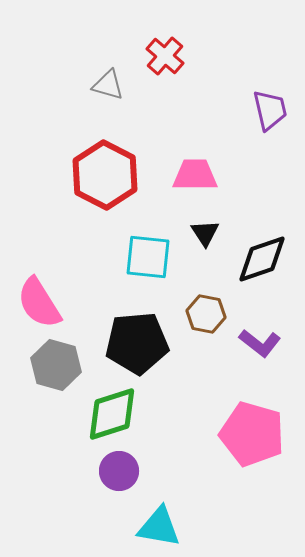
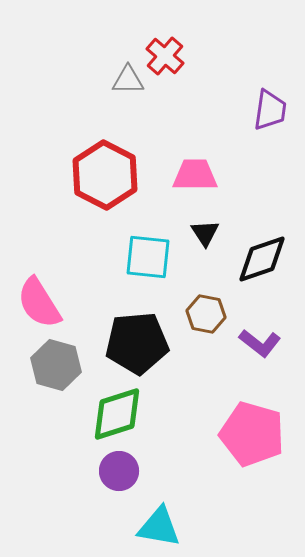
gray triangle: moved 20 px right, 5 px up; rotated 16 degrees counterclockwise
purple trapezoid: rotated 21 degrees clockwise
green diamond: moved 5 px right
